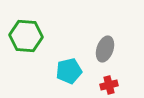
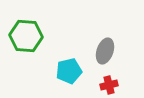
gray ellipse: moved 2 px down
